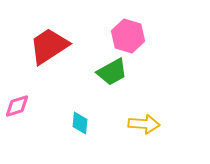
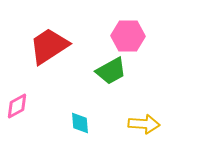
pink hexagon: rotated 16 degrees counterclockwise
green trapezoid: moved 1 px left, 1 px up
pink diamond: rotated 12 degrees counterclockwise
cyan diamond: rotated 10 degrees counterclockwise
